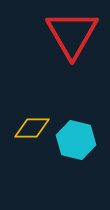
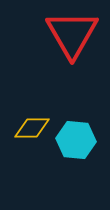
cyan hexagon: rotated 9 degrees counterclockwise
